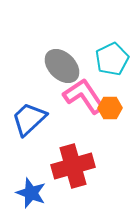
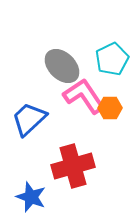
blue star: moved 4 px down
